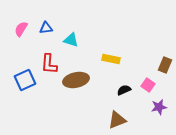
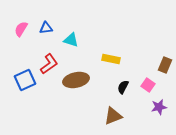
red L-shape: rotated 130 degrees counterclockwise
black semicircle: moved 1 px left, 3 px up; rotated 40 degrees counterclockwise
brown triangle: moved 4 px left, 4 px up
